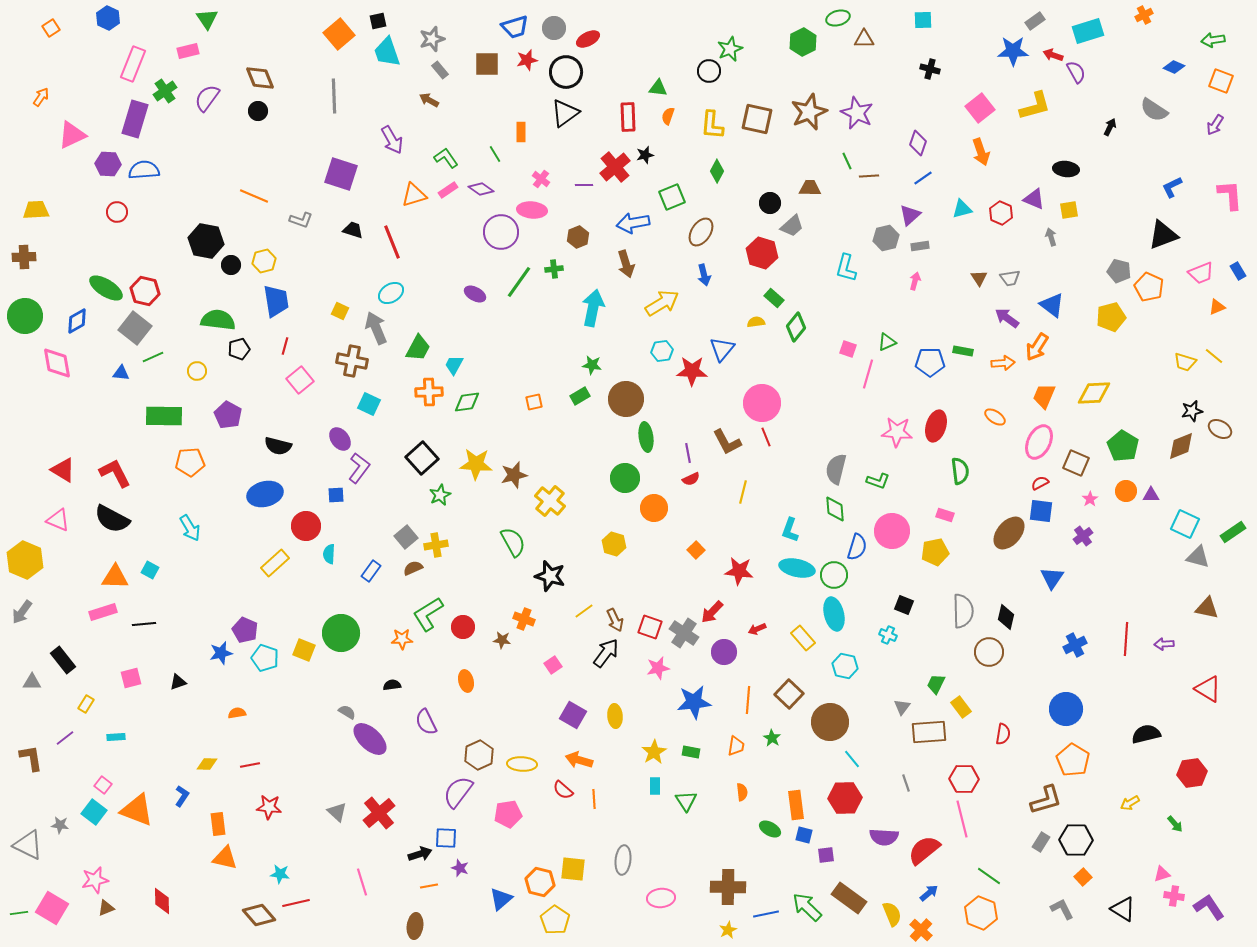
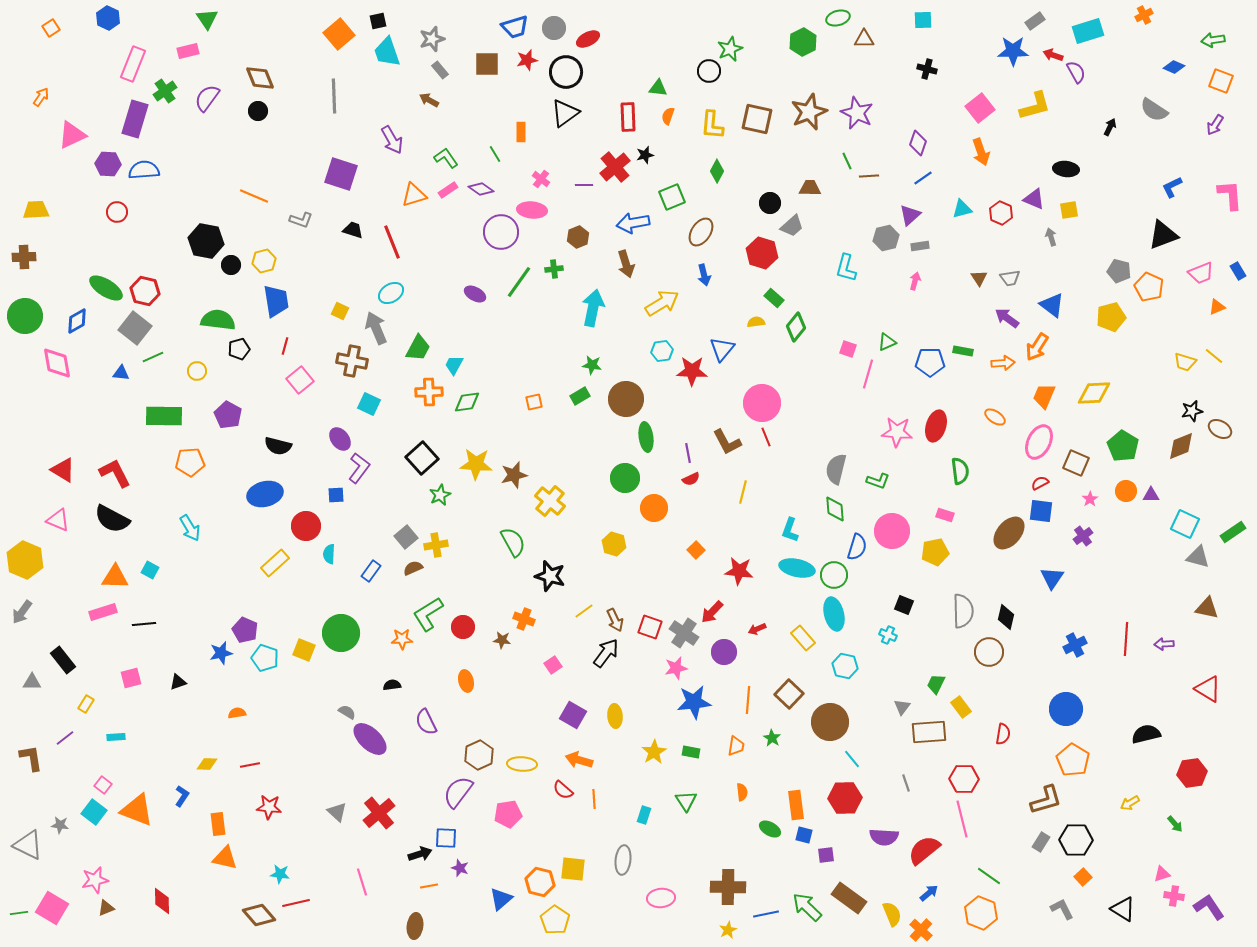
black cross at (930, 69): moved 3 px left
pink star at (658, 668): moved 18 px right
cyan rectangle at (655, 786): moved 11 px left, 29 px down; rotated 18 degrees clockwise
